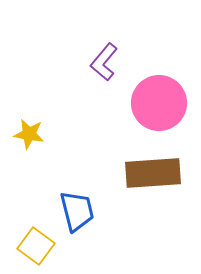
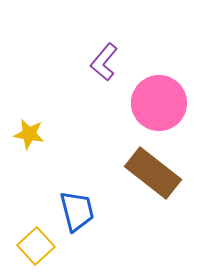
brown rectangle: rotated 42 degrees clockwise
yellow square: rotated 12 degrees clockwise
